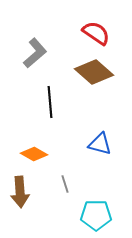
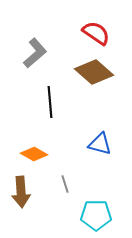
brown arrow: moved 1 px right
